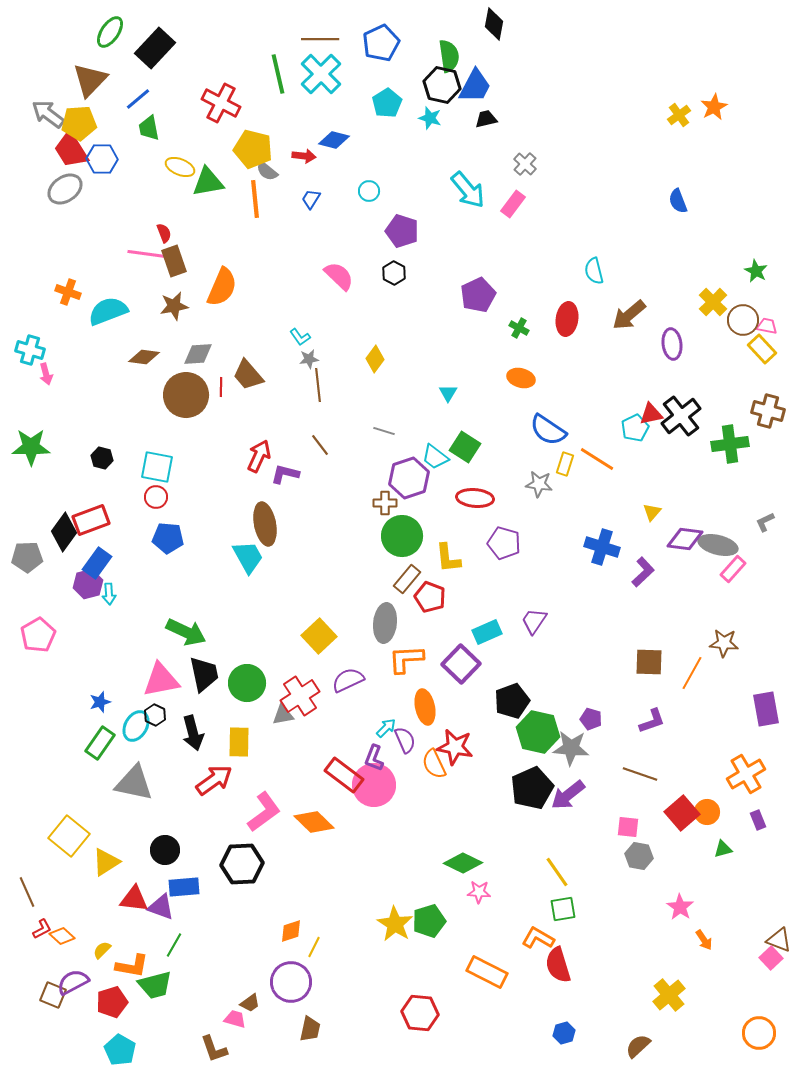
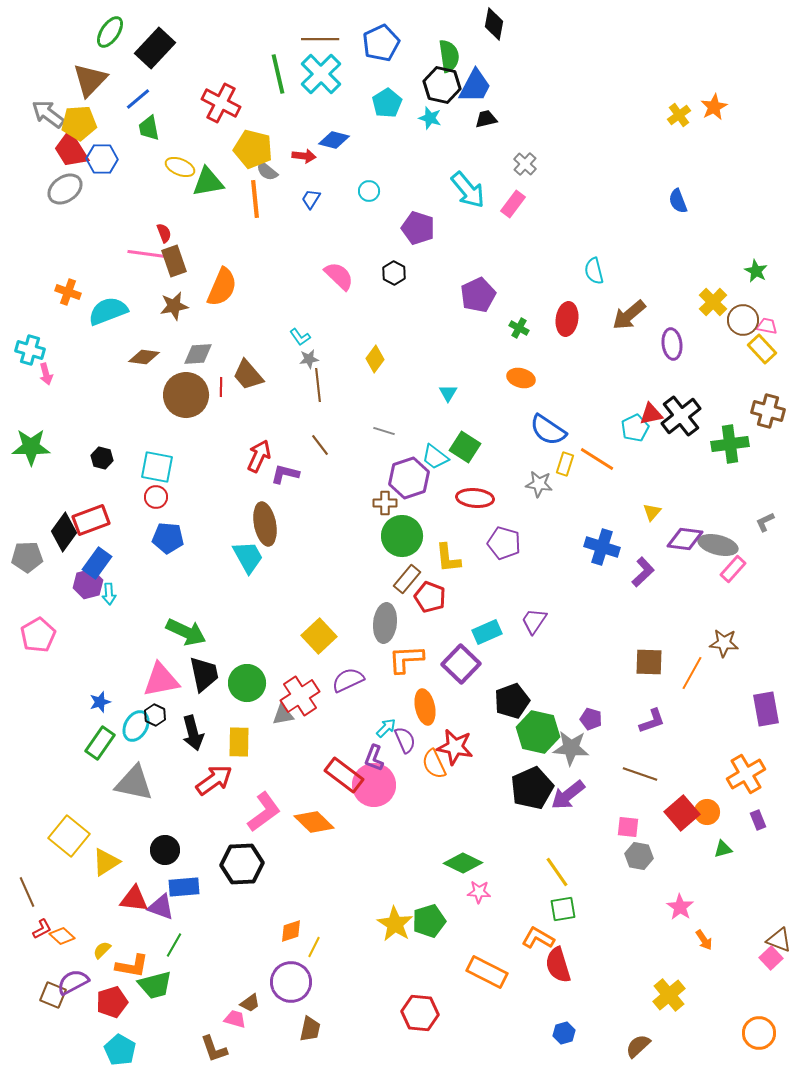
purple pentagon at (402, 231): moved 16 px right, 3 px up
